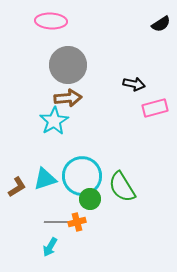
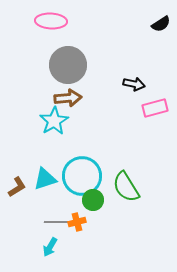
green semicircle: moved 4 px right
green circle: moved 3 px right, 1 px down
